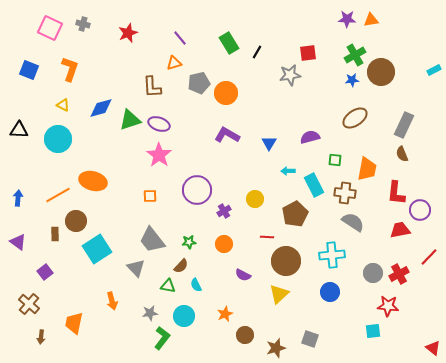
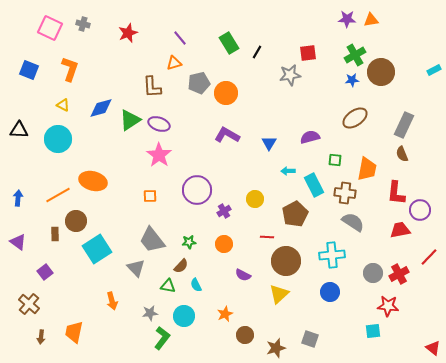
green triangle at (130, 120): rotated 15 degrees counterclockwise
orange trapezoid at (74, 323): moved 9 px down
